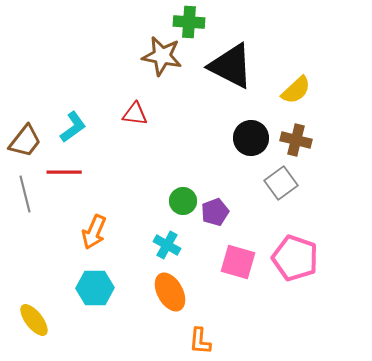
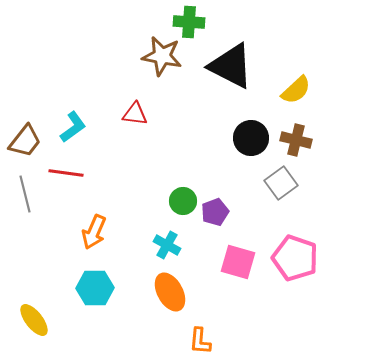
red line: moved 2 px right, 1 px down; rotated 8 degrees clockwise
